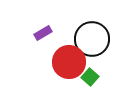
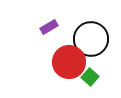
purple rectangle: moved 6 px right, 6 px up
black circle: moved 1 px left
